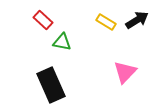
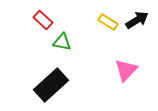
yellow rectangle: moved 2 px right
pink triangle: moved 1 px right, 2 px up
black rectangle: rotated 72 degrees clockwise
